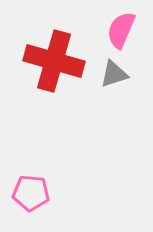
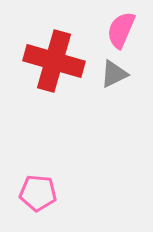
gray triangle: rotated 8 degrees counterclockwise
pink pentagon: moved 7 px right
